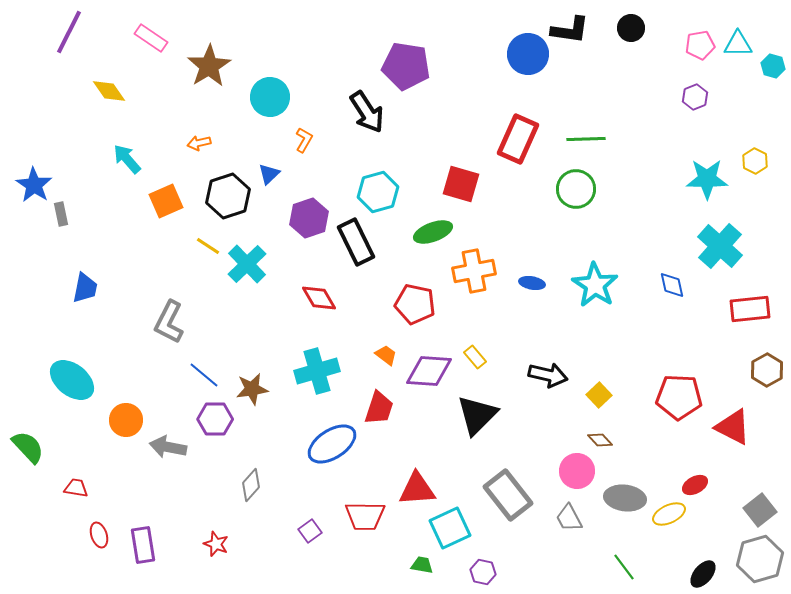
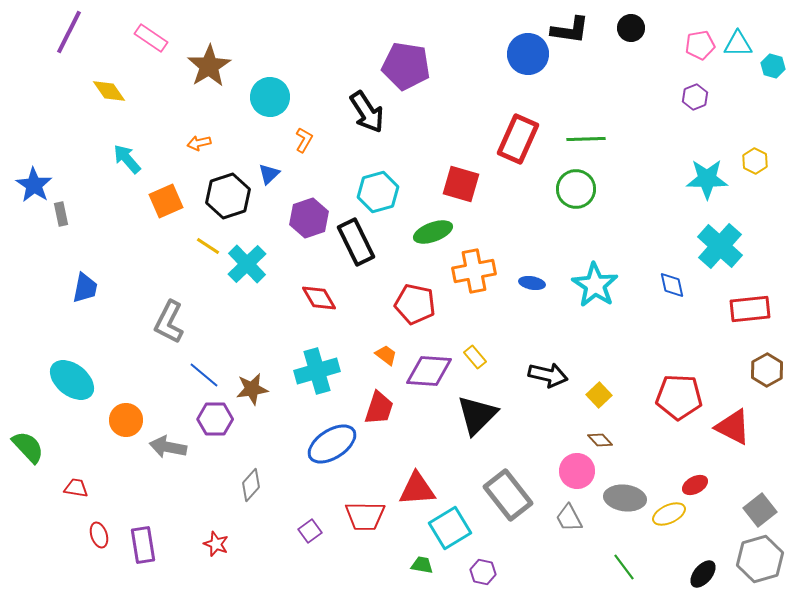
cyan square at (450, 528): rotated 6 degrees counterclockwise
